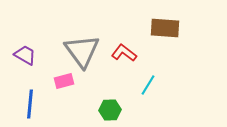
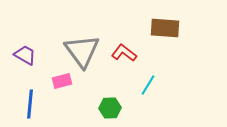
pink rectangle: moved 2 px left
green hexagon: moved 2 px up
